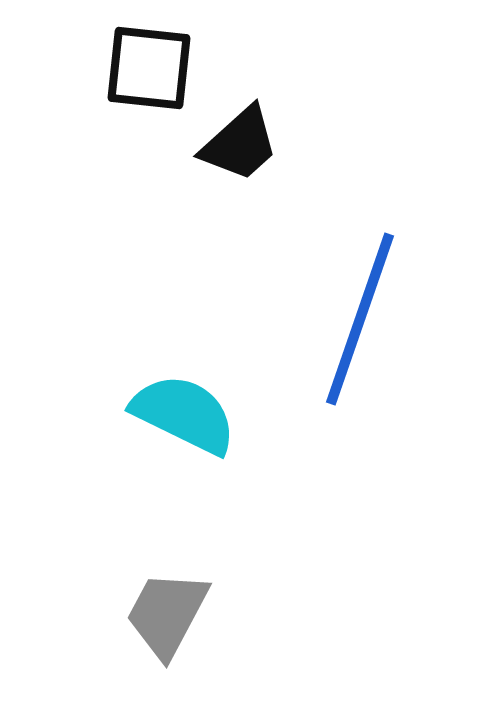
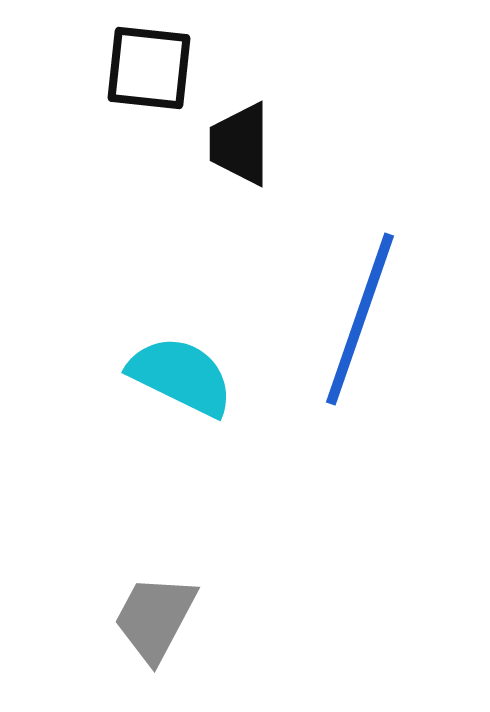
black trapezoid: rotated 132 degrees clockwise
cyan semicircle: moved 3 px left, 38 px up
gray trapezoid: moved 12 px left, 4 px down
